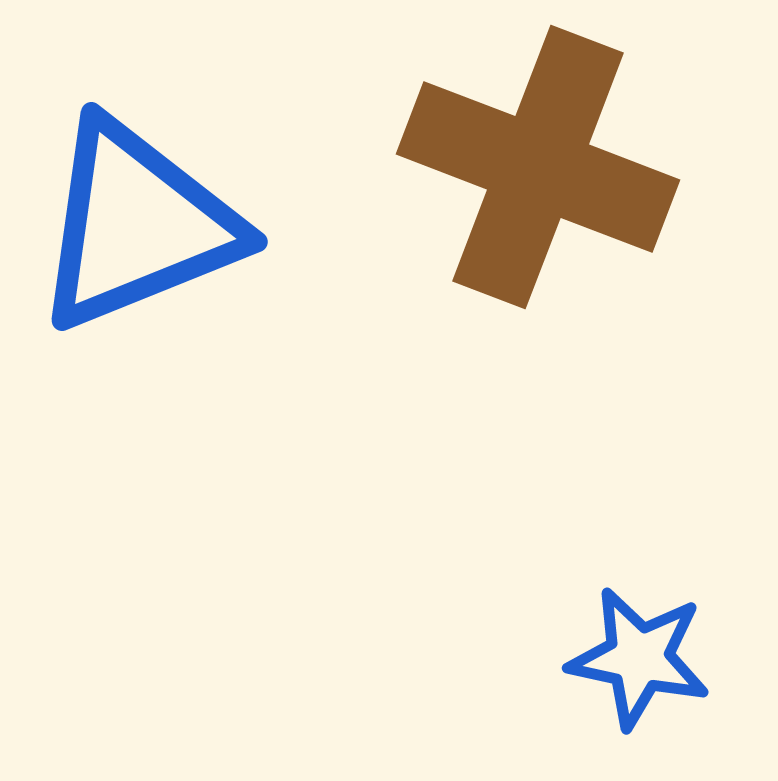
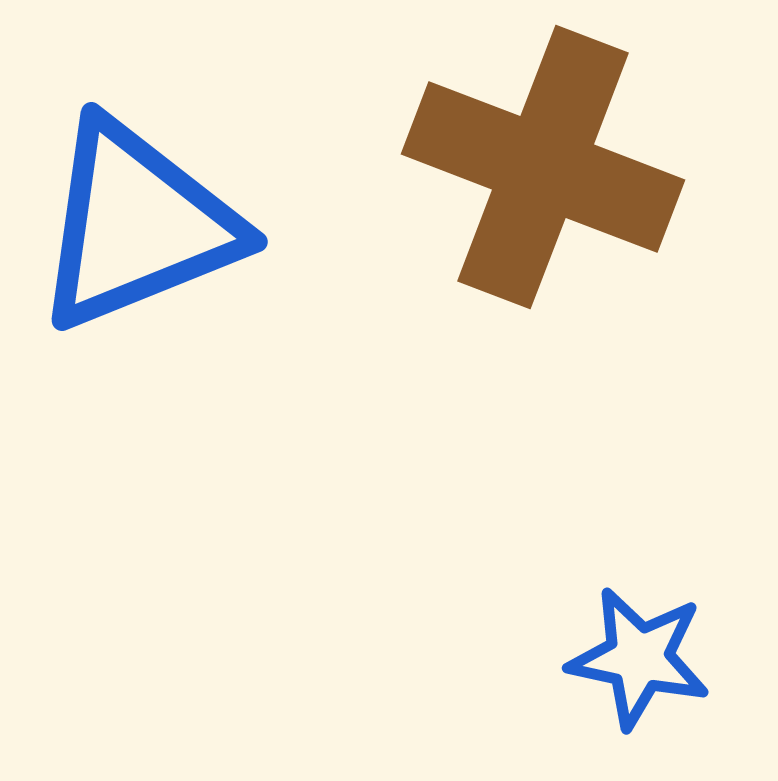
brown cross: moved 5 px right
